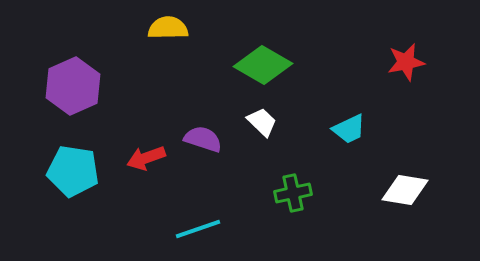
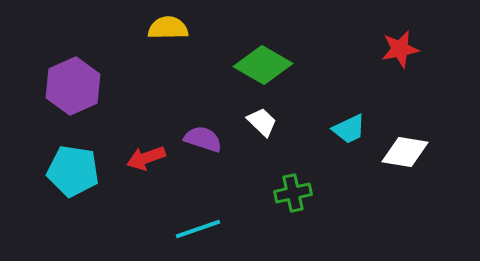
red star: moved 6 px left, 13 px up
white diamond: moved 38 px up
